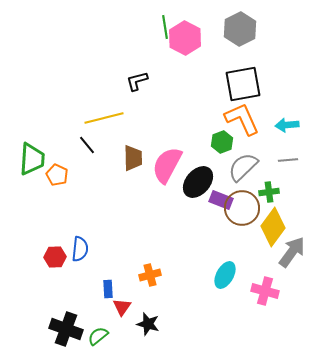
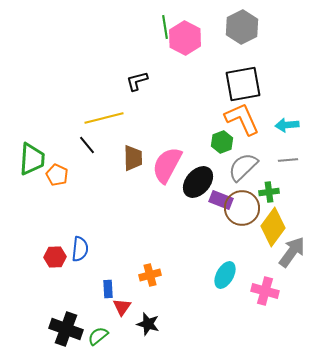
gray hexagon: moved 2 px right, 2 px up
